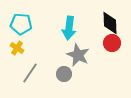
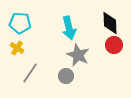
cyan pentagon: moved 1 px left, 1 px up
cyan arrow: rotated 20 degrees counterclockwise
red circle: moved 2 px right, 2 px down
gray circle: moved 2 px right, 2 px down
